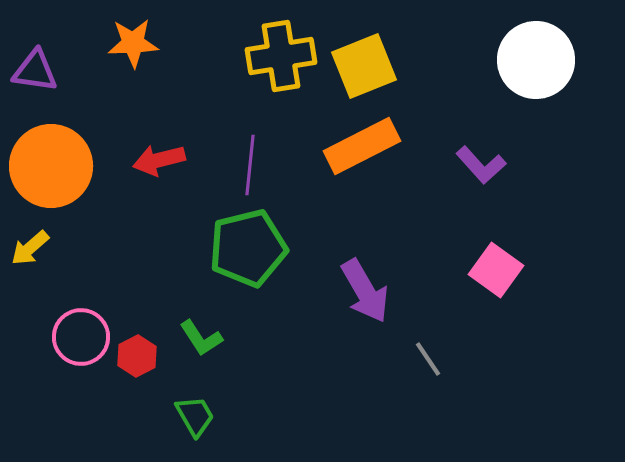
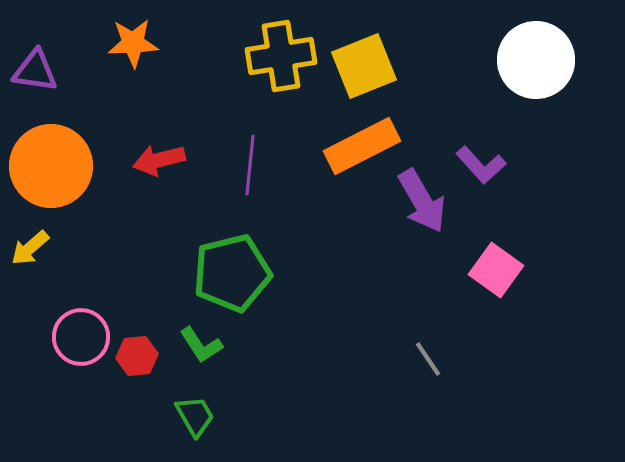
green pentagon: moved 16 px left, 25 px down
purple arrow: moved 57 px right, 90 px up
green L-shape: moved 7 px down
red hexagon: rotated 21 degrees clockwise
